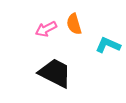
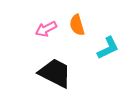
orange semicircle: moved 3 px right, 1 px down
cyan L-shape: moved 3 px down; rotated 130 degrees clockwise
